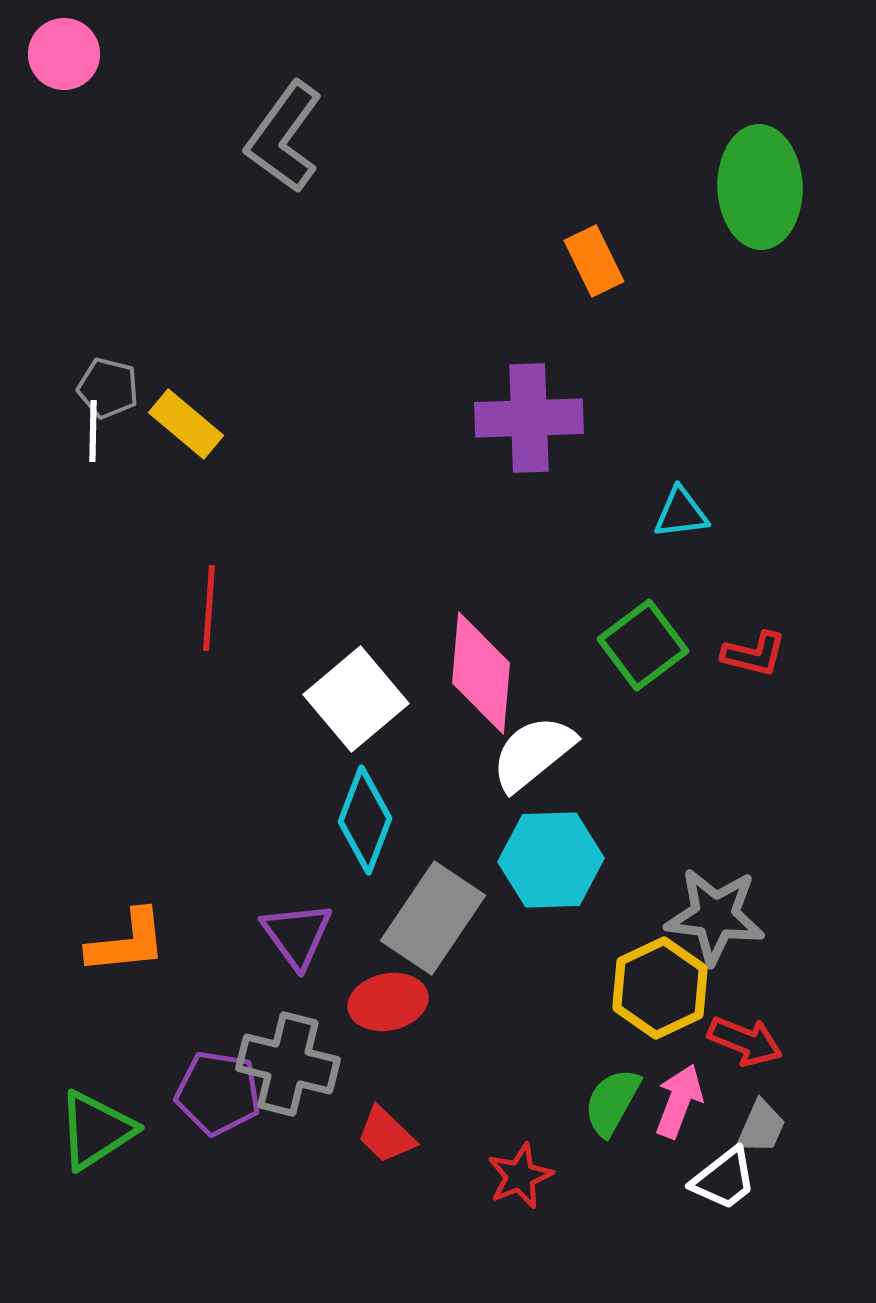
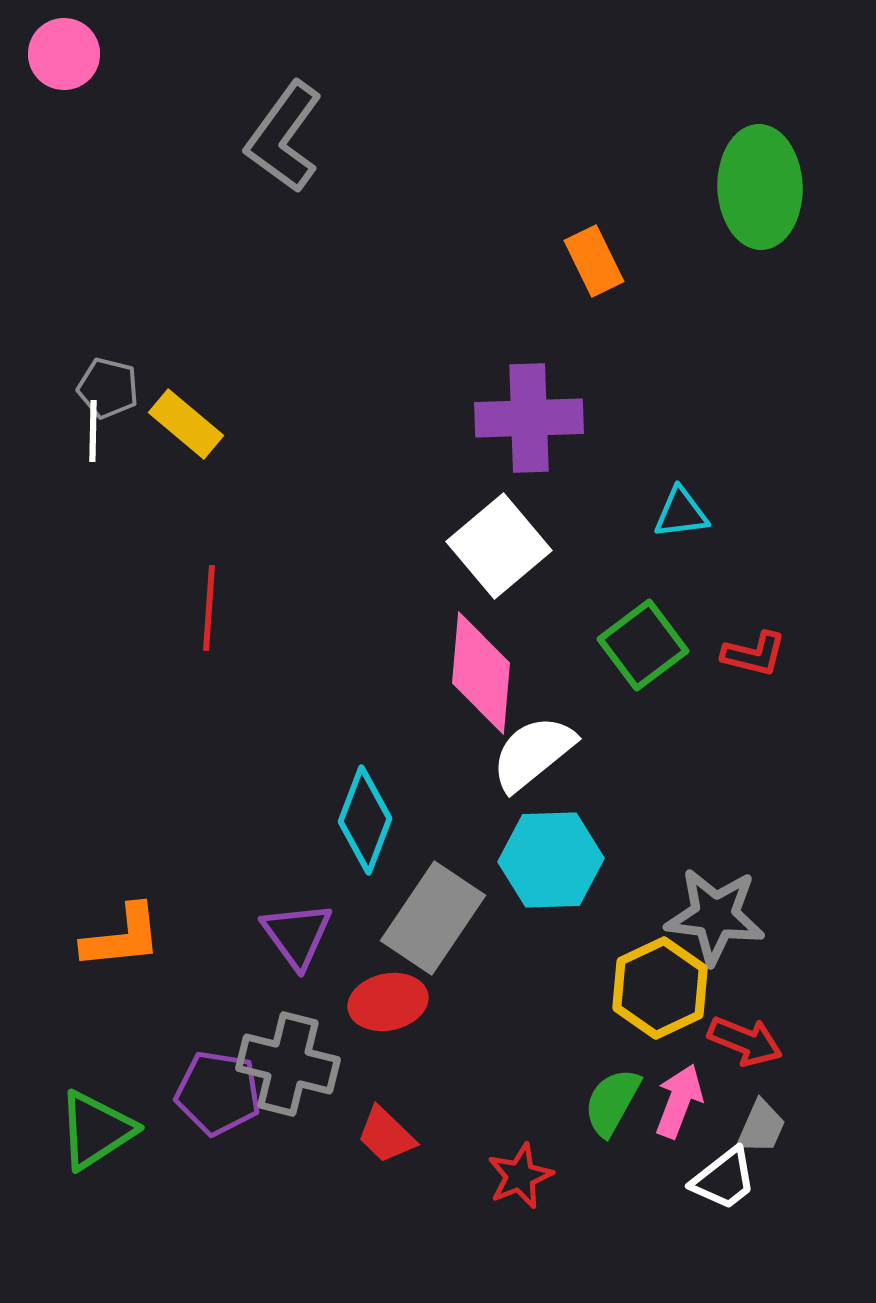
white square: moved 143 px right, 153 px up
orange L-shape: moved 5 px left, 5 px up
